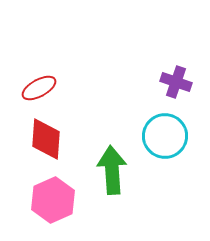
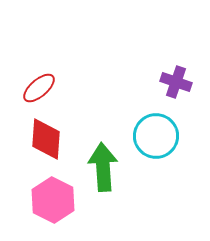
red ellipse: rotated 12 degrees counterclockwise
cyan circle: moved 9 px left
green arrow: moved 9 px left, 3 px up
pink hexagon: rotated 9 degrees counterclockwise
